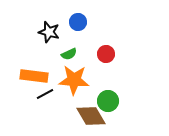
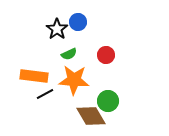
black star: moved 8 px right, 3 px up; rotated 20 degrees clockwise
red circle: moved 1 px down
